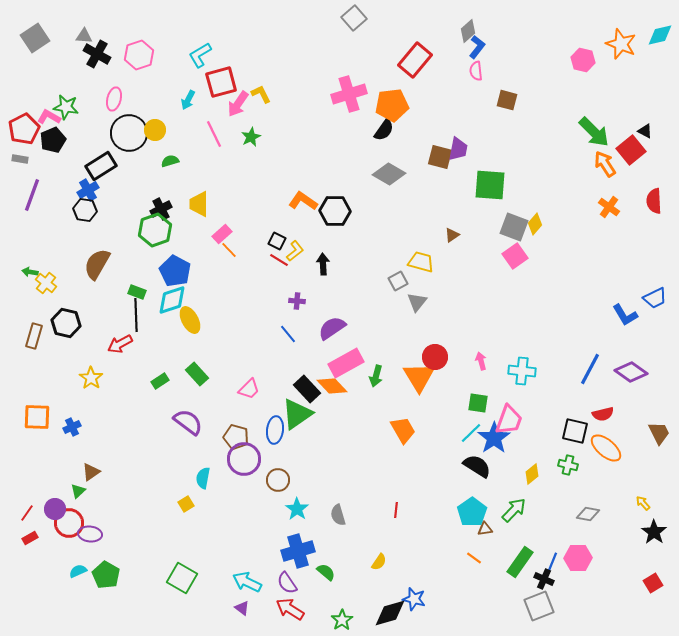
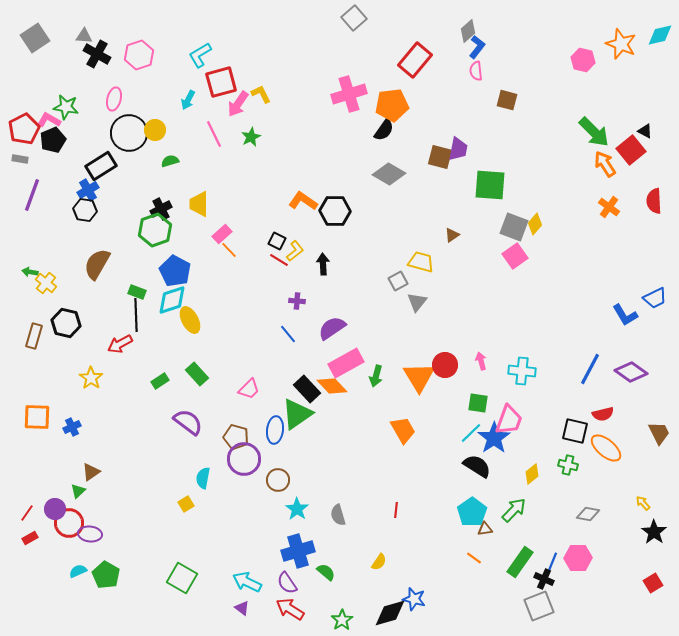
pink L-shape at (49, 117): moved 3 px down
red circle at (435, 357): moved 10 px right, 8 px down
